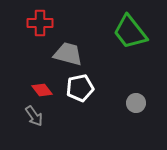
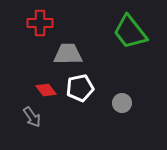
gray trapezoid: rotated 16 degrees counterclockwise
red diamond: moved 4 px right
gray circle: moved 14 px left
gray arrow: moved 2 px left, 1 px down
